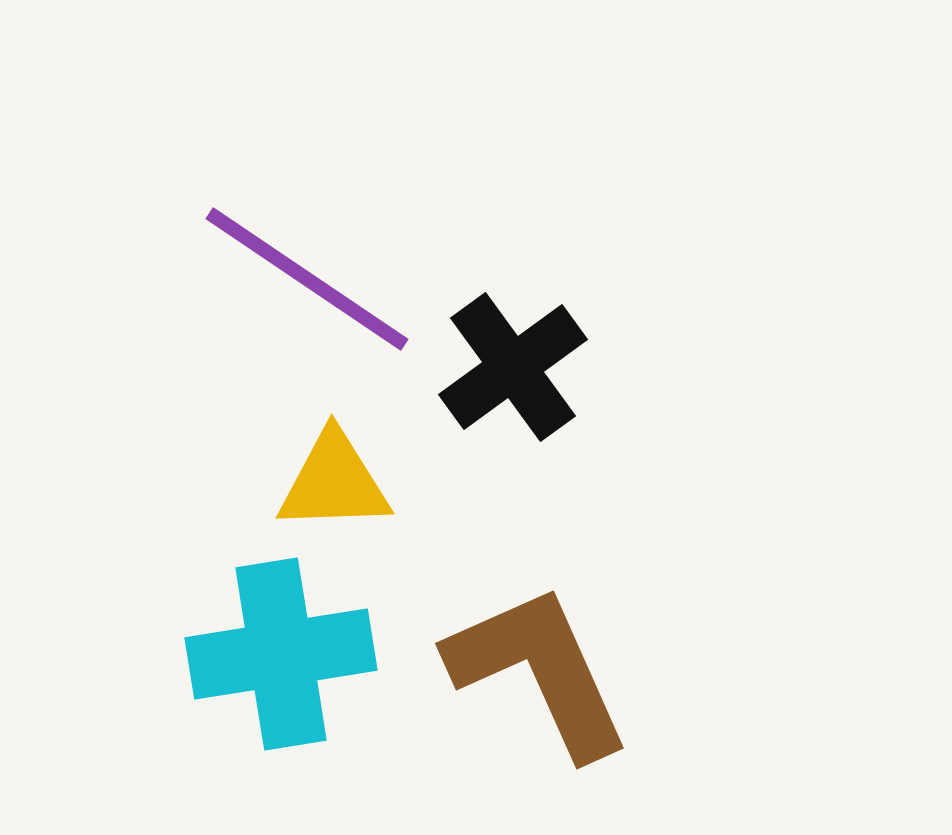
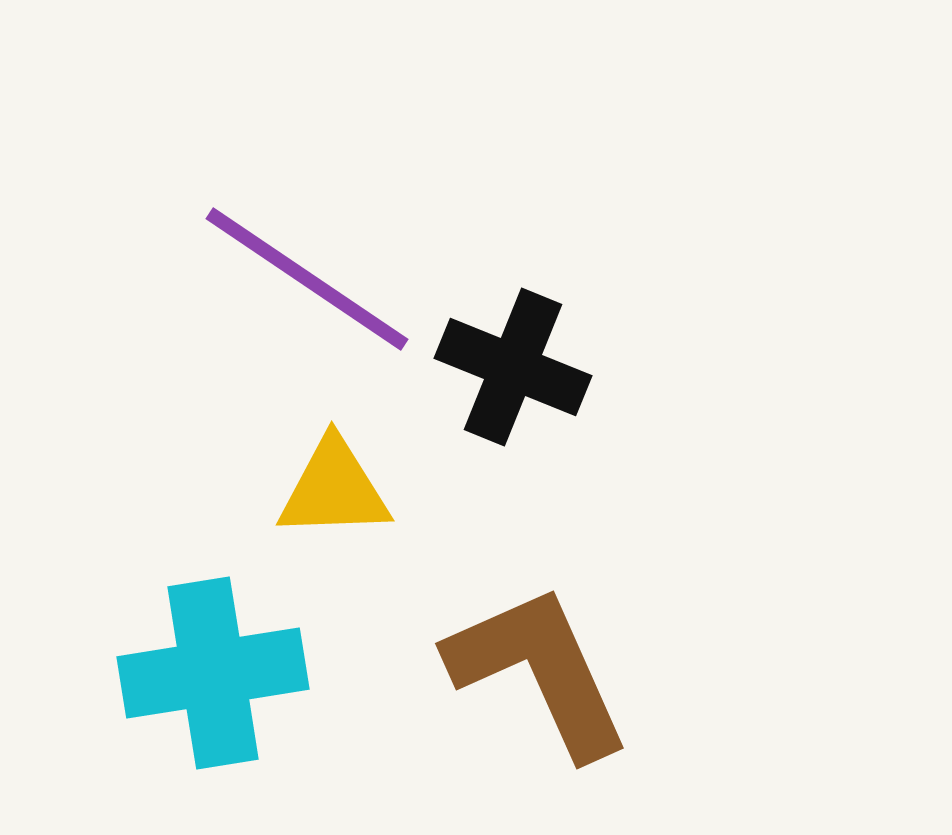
black cross: rotated 32 degrees counterclockwise
yellow triangle: moved 7 px down
cyan cross: moved 68 px left, 19 px down
